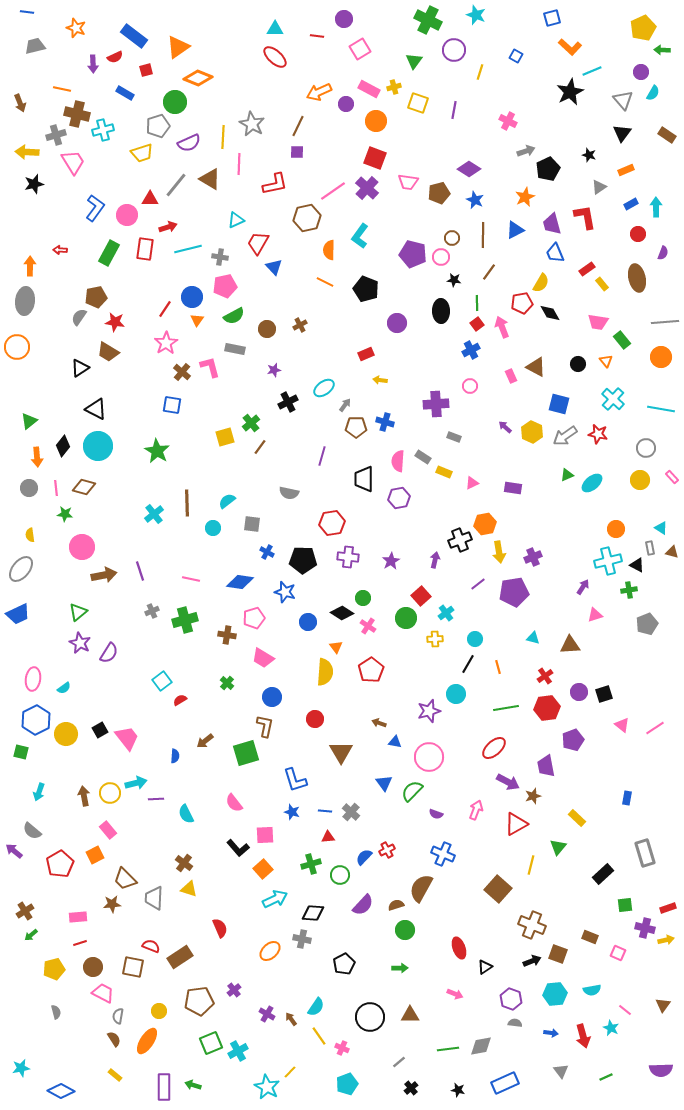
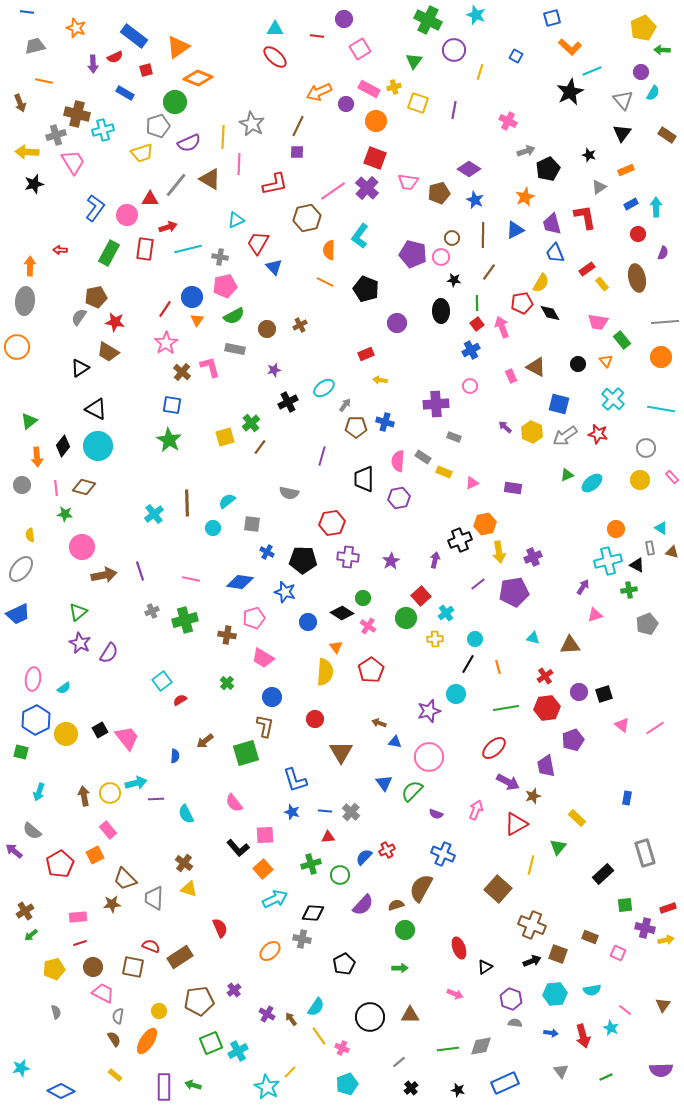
orange line at (62, 89): moved 18 px left, 8 px up
green star at (157, 451): moved 12 px right, 11 px up
gray circle at (29, 488): moved 7 px left, 3 px up
